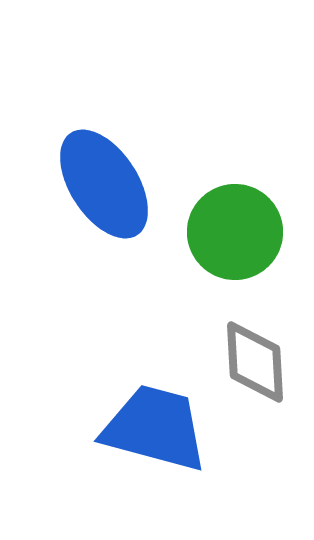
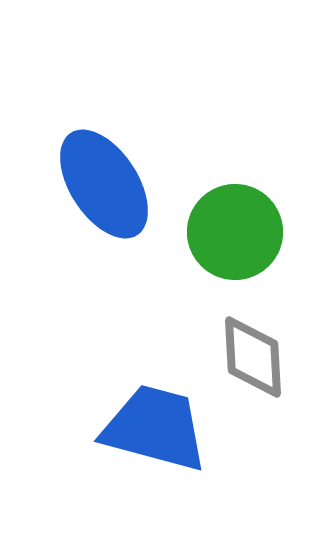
gray diamond: moved 2 px left, 5 px up
